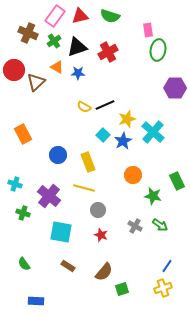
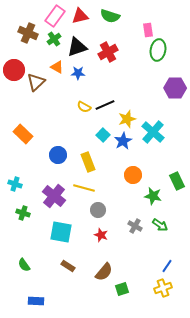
green cross at (54, 41): moved 2 px up
orange rectangle at (23, 134): rotated 18 degrees counterclockwise
purple cross at (49, 196): moved 5 px right
green semicircle at (24, 264): moved 1 px down
